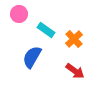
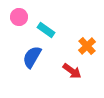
pink circle: moved 3 px down
orange cross: moved 13 px right, 7 px down
red arrow: moved 3 px left
